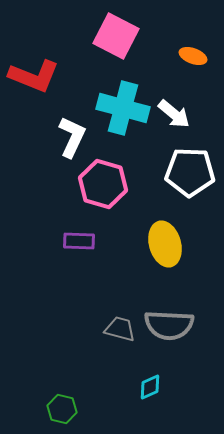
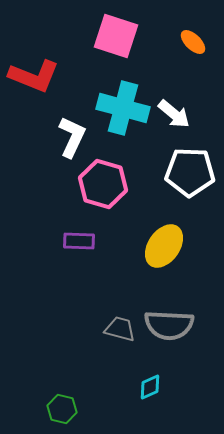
pink square: rotated 9 degrees counterclockwise
orange ellipse: moved 14 px up; rotated 24 degrees clockwise
yellow ellipse: moved 1 px left, 2 px down; rotated 51 degrees clockwise
